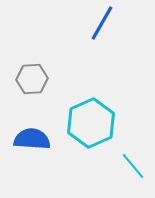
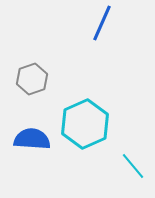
blue line: rotated 6 degrees counterclockwise
gray hexagon: rotated 16 degrees counterclockwise
cyan hexagon: moved 6 px left, 1 px down
